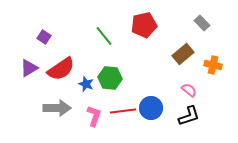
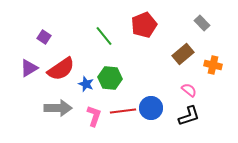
red pentagon: rotated 10 degrees counterclockwise
gray arrow: moved 1 px right
